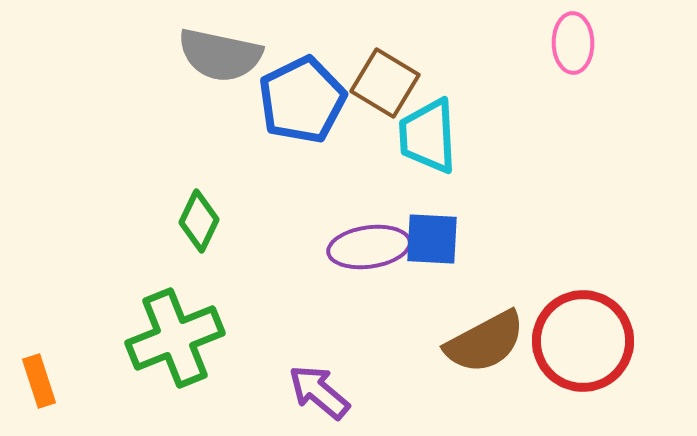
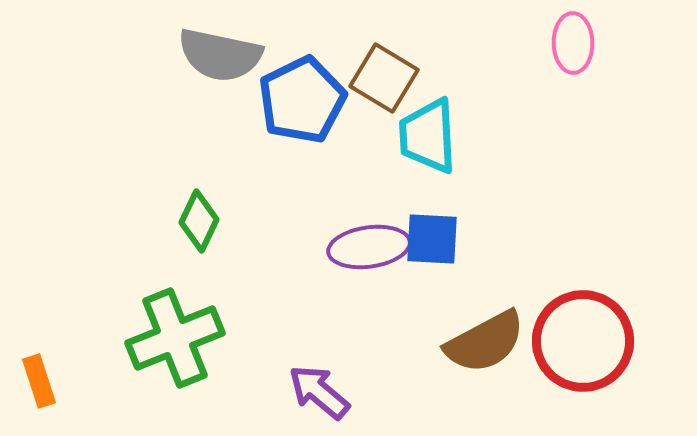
brown square: moved 1 px left, 5 px up
